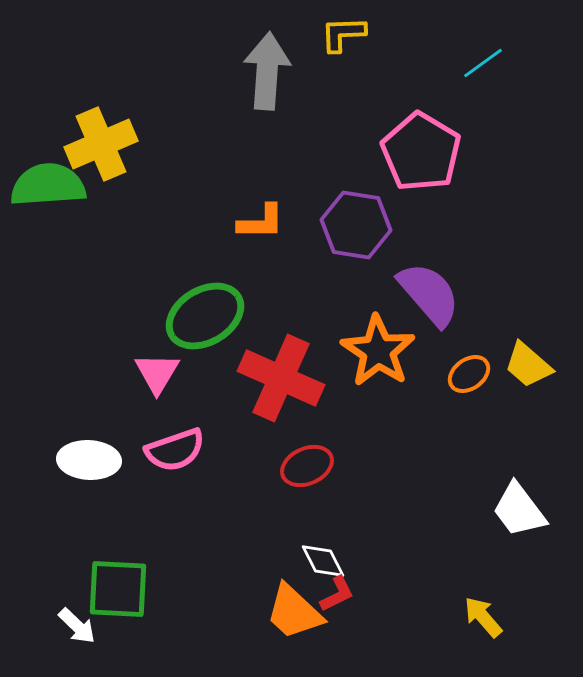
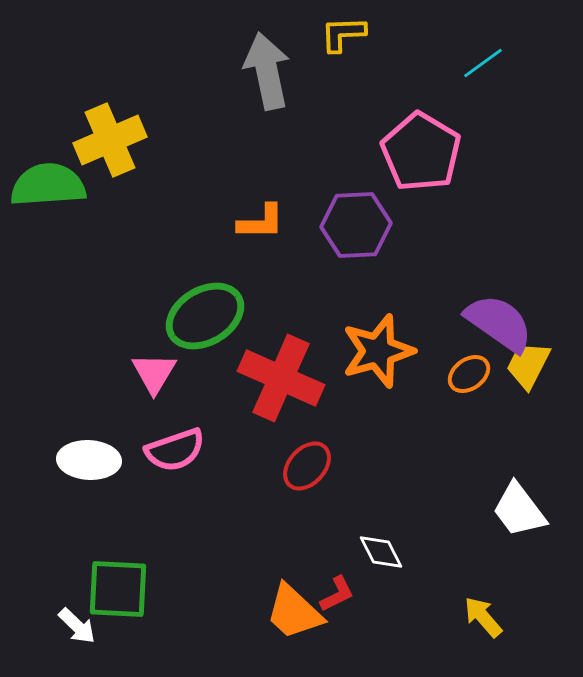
gray arrow: rotated 16 degrees counterclockwise
yellow cross: moved 9 px right, 4 px up
purple hexagon: rotated 12 degrees counterclockwise
purple semicircle: moved 70 px right, 29 px down; rotated 14 degrees counterclockwise
orange star: rotated 22 degrees clockwise
yellow trapezoid: rotated 76 degrees clockwise
pink triangle: moved 3 px left
red ellipse: rotated 24 degrees counterclockwise
white diamond: moved 58 px right, 9 px up
